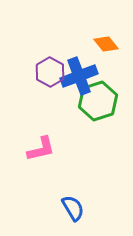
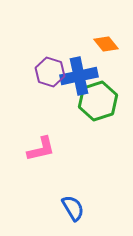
purple hexagon: rotated 12 degrees counterclockwise
blue cross: rotated 9 degrees clockwise
